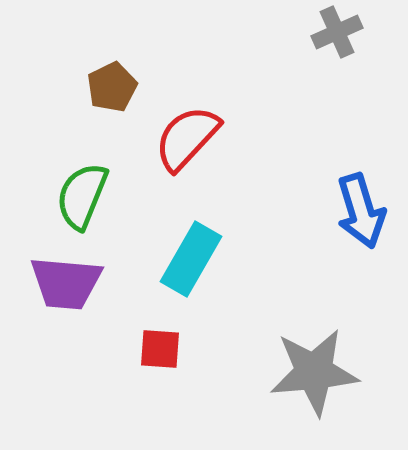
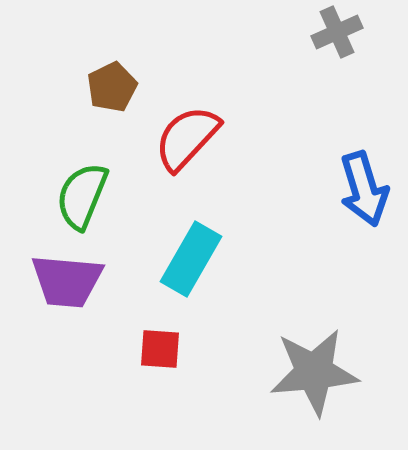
blue arrow: moved 3 px right, 22 px up
purple trapezoid: moved 1 px right, 2 px up
